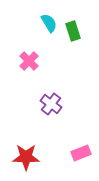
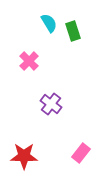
pink rectangle: rotated 30 degrees counterclockwise
red star: moved 2 px left, 1 px up
